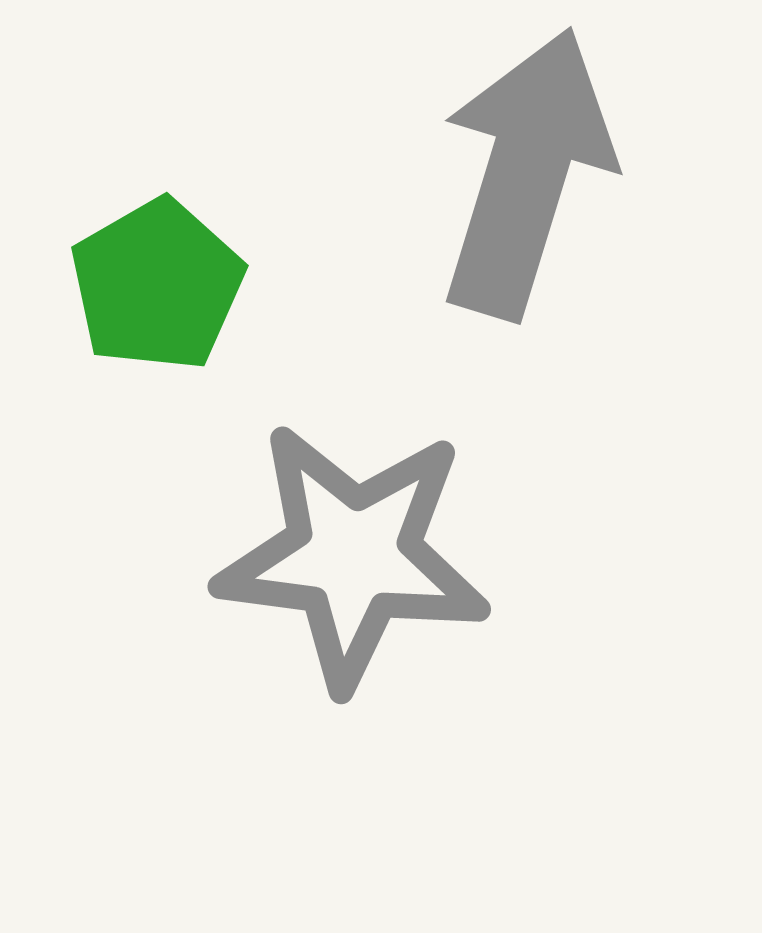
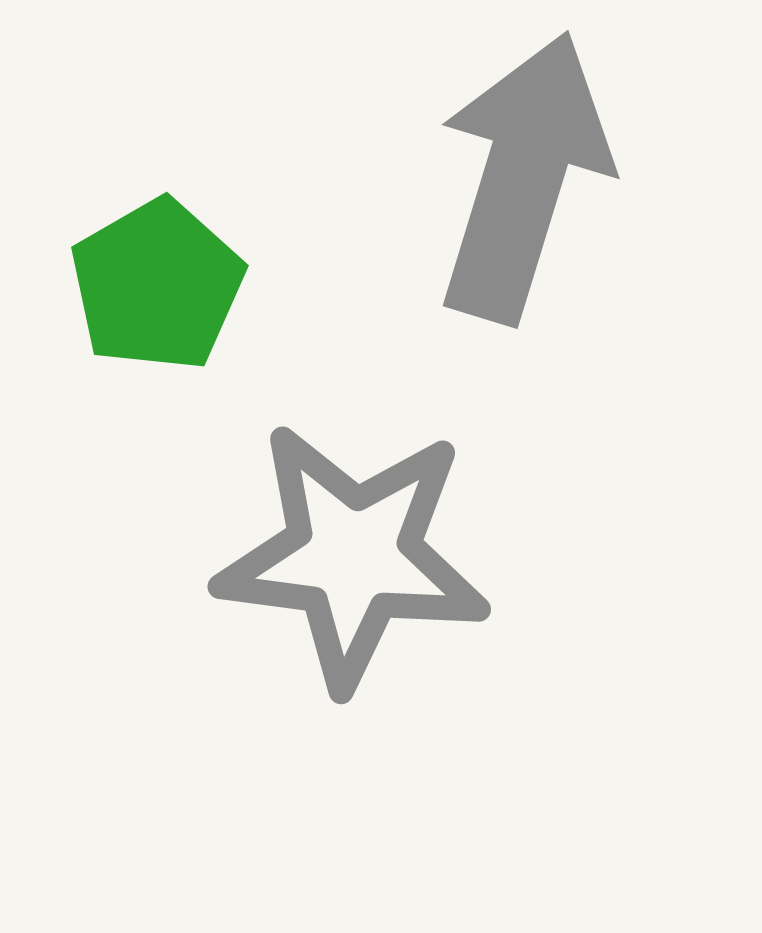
gray arrow: moved 3 px left, 4 px down
